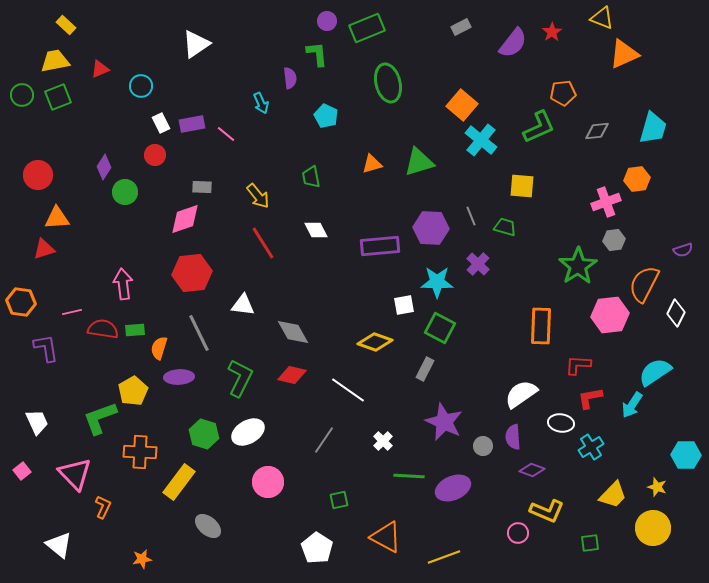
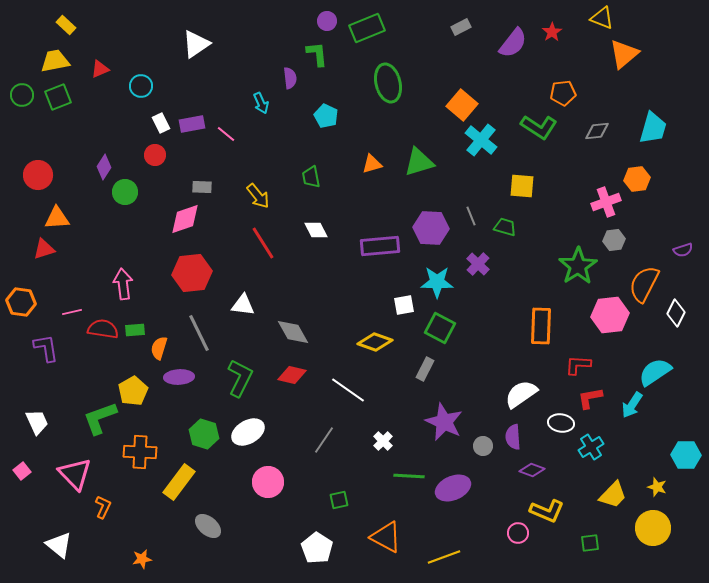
orange triangle at (624, 54): rotated 16 degrees counterclockwise
green L-shape at (539, 127): rotated 57 degrees clockwise
